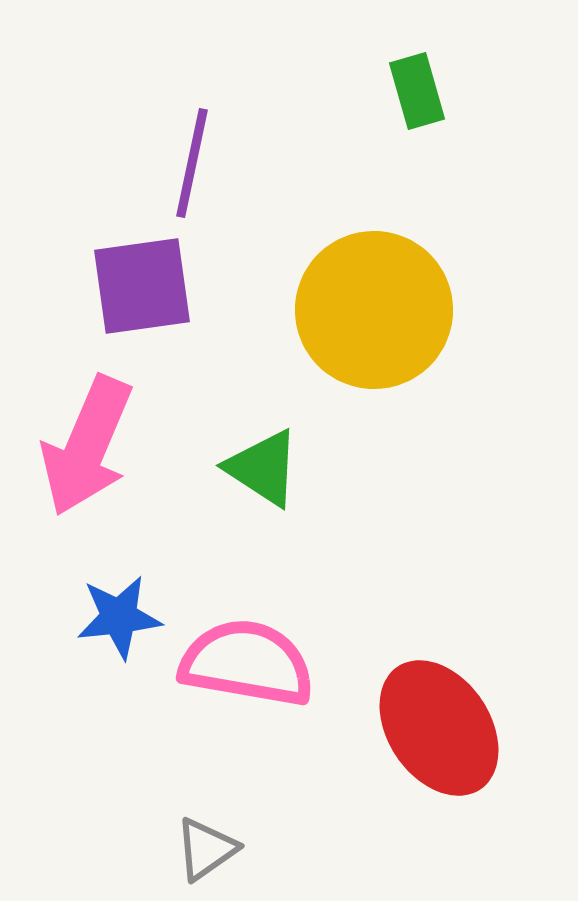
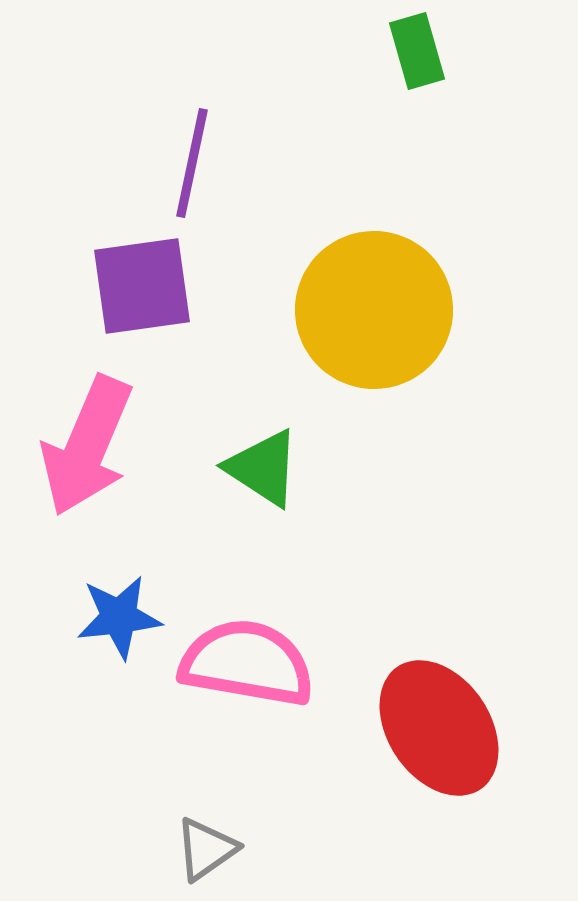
green rectangle: moved 40 px up
